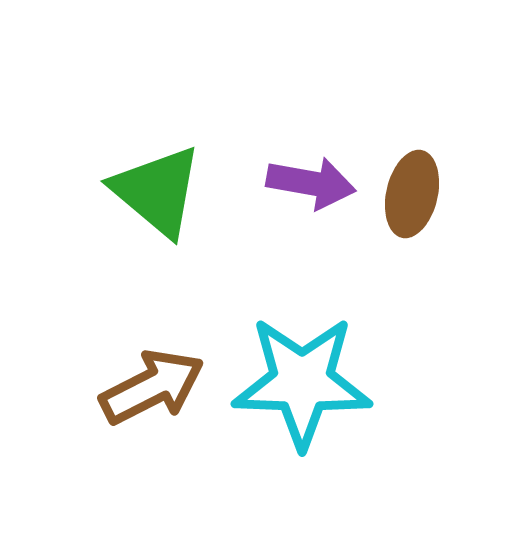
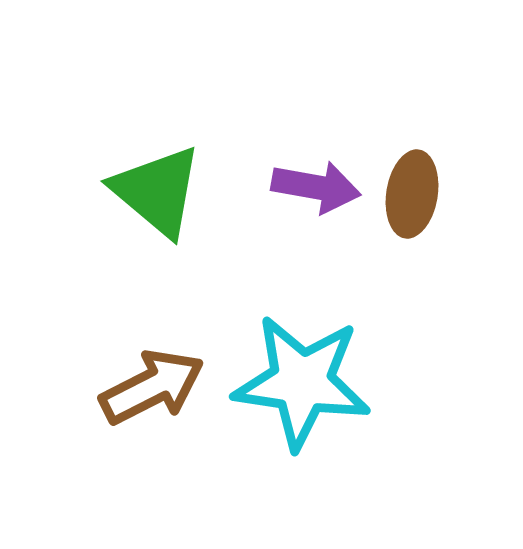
purple arrow: moved 5 px right, 4 px down
brown ellipse: rotated 4 degrees counterclockwise
cyan star: rotated 6 degrees clockwise
